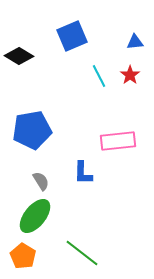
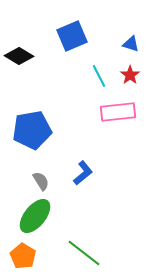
blue triangle: moved 4 px left, 2 px down; rotated 24 degrees clockwise
pink rectangle: moved 29 px up
blue L-shape: rotated 130 degrees counterclockwise
green line: moved 2 px right
